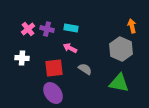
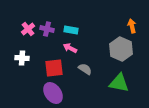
cyan rectangle: moved 2 px down
